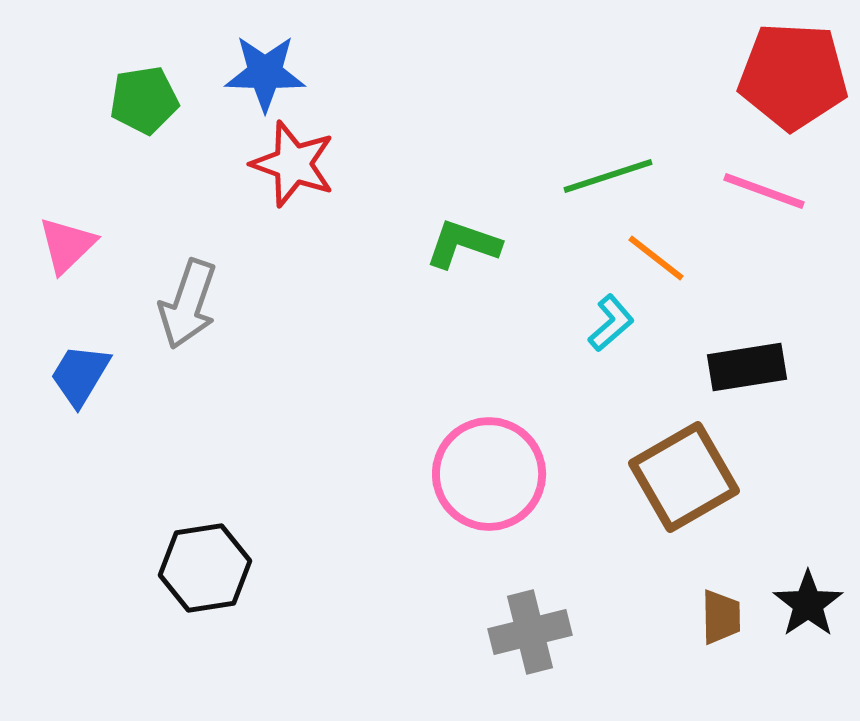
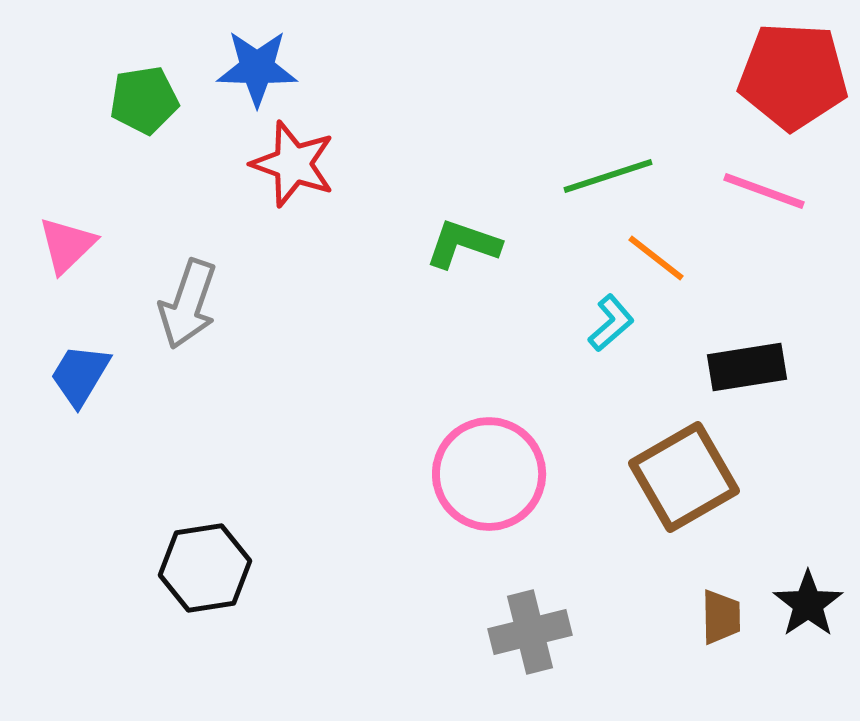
blue star: moved 8 px left, 5 px up
